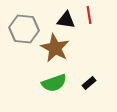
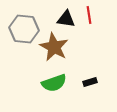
black triangle: moved 1 px up
brown star: moved 1 px left, 1 px up
black rectangle: moved 1 px right, 1 px up; rotated 24 degrees clockwise
